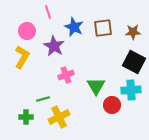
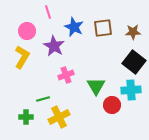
black square: rotated 10 degrees clockwise
